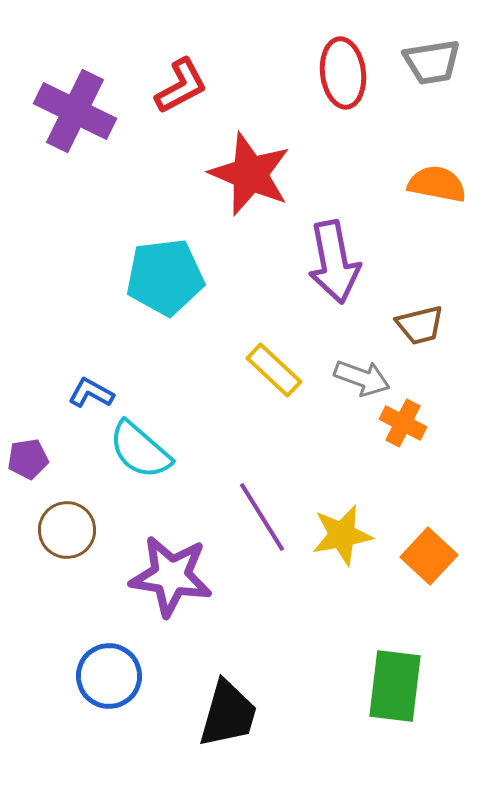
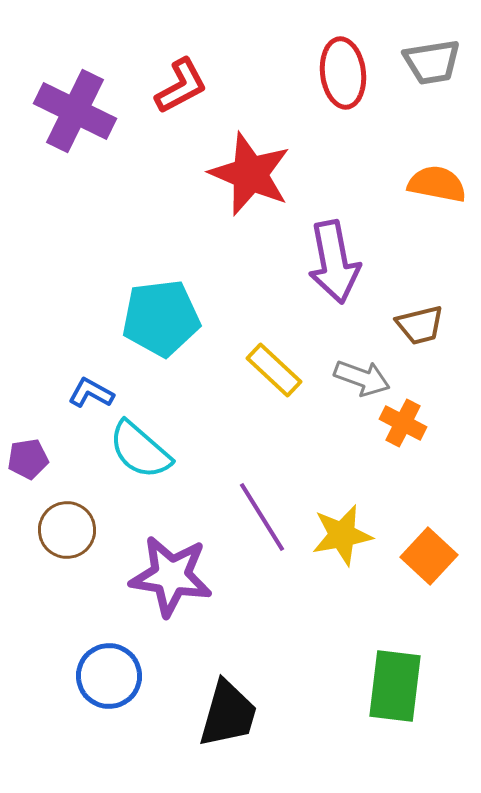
cyan pentagon: moved 4 px left, 41 px down
